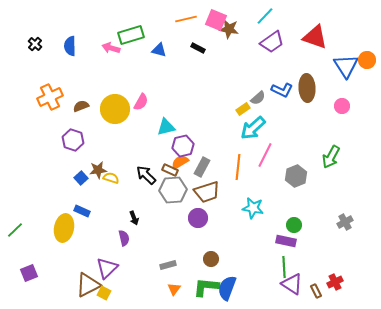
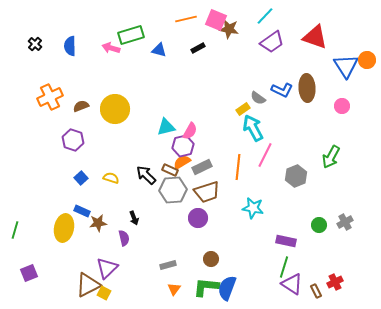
black rectangle at (198, 48): rotated 56 degrees counterclockwise
gray semicircle at (258, 98): rotated 77 degrees clockwise
pink semicircle at (141, 102): moved 49 px right, 29 px down
cyan arrow at (253, 128): rotated 104 degrees clockwise
orange semicircle at (180, 162): moved 2 px right
gray rectangle at (202, 167): rotated 36 degrees clockwise
brown star at (98, 170): moved 53 px down
green circle at (294, 225): moved 25 px right
green line at (15, 230): rotated 30 degrees counterclockwise
green line at (284, 267): rotated 20 degrees clockwise
